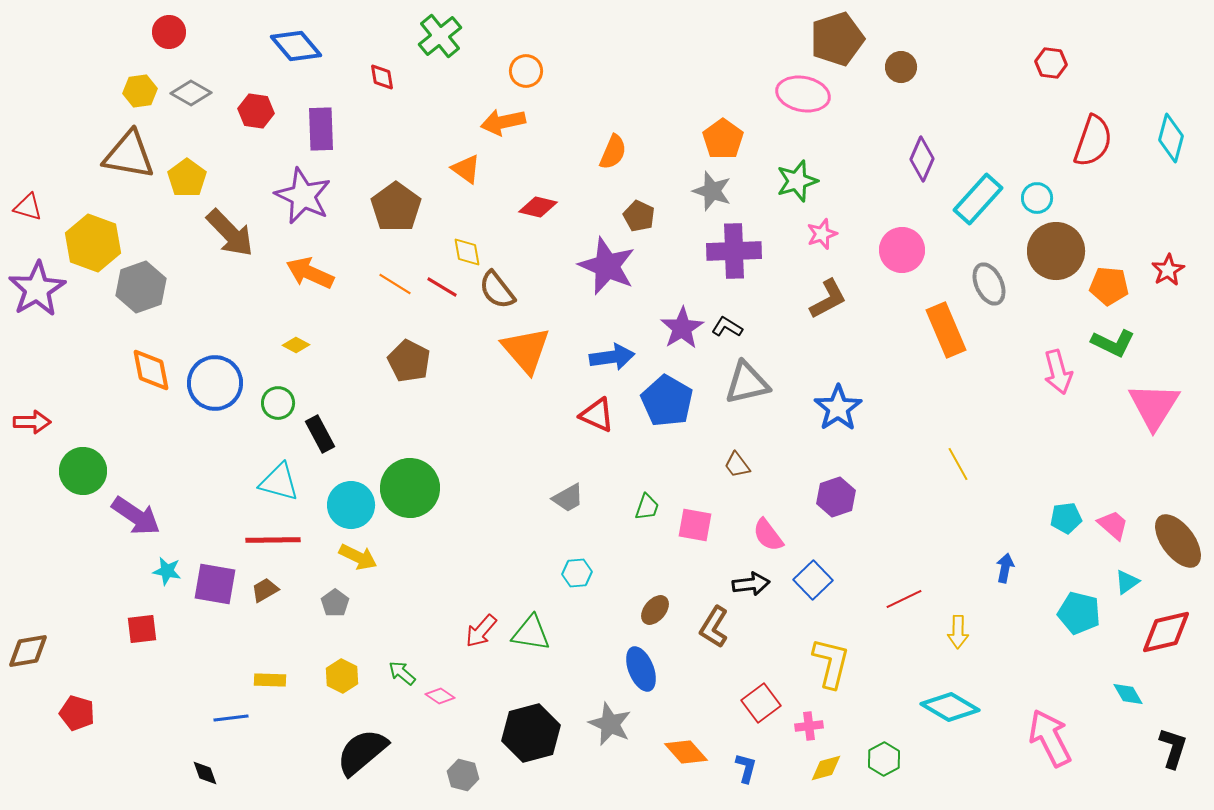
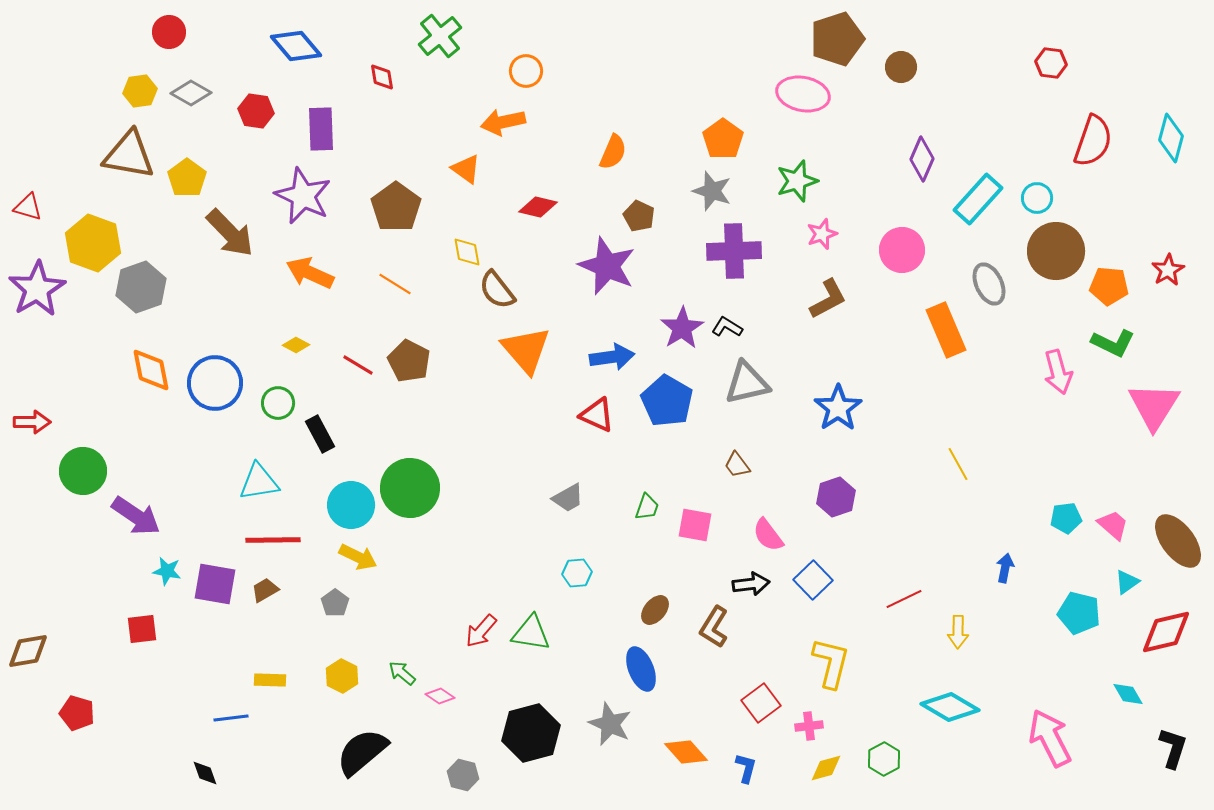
red line at (442, 287): moved 84 px left, 78 px down
cyan triangle at (279, 482): moved 20 px left; rotated 24 degrees counterclockwise
